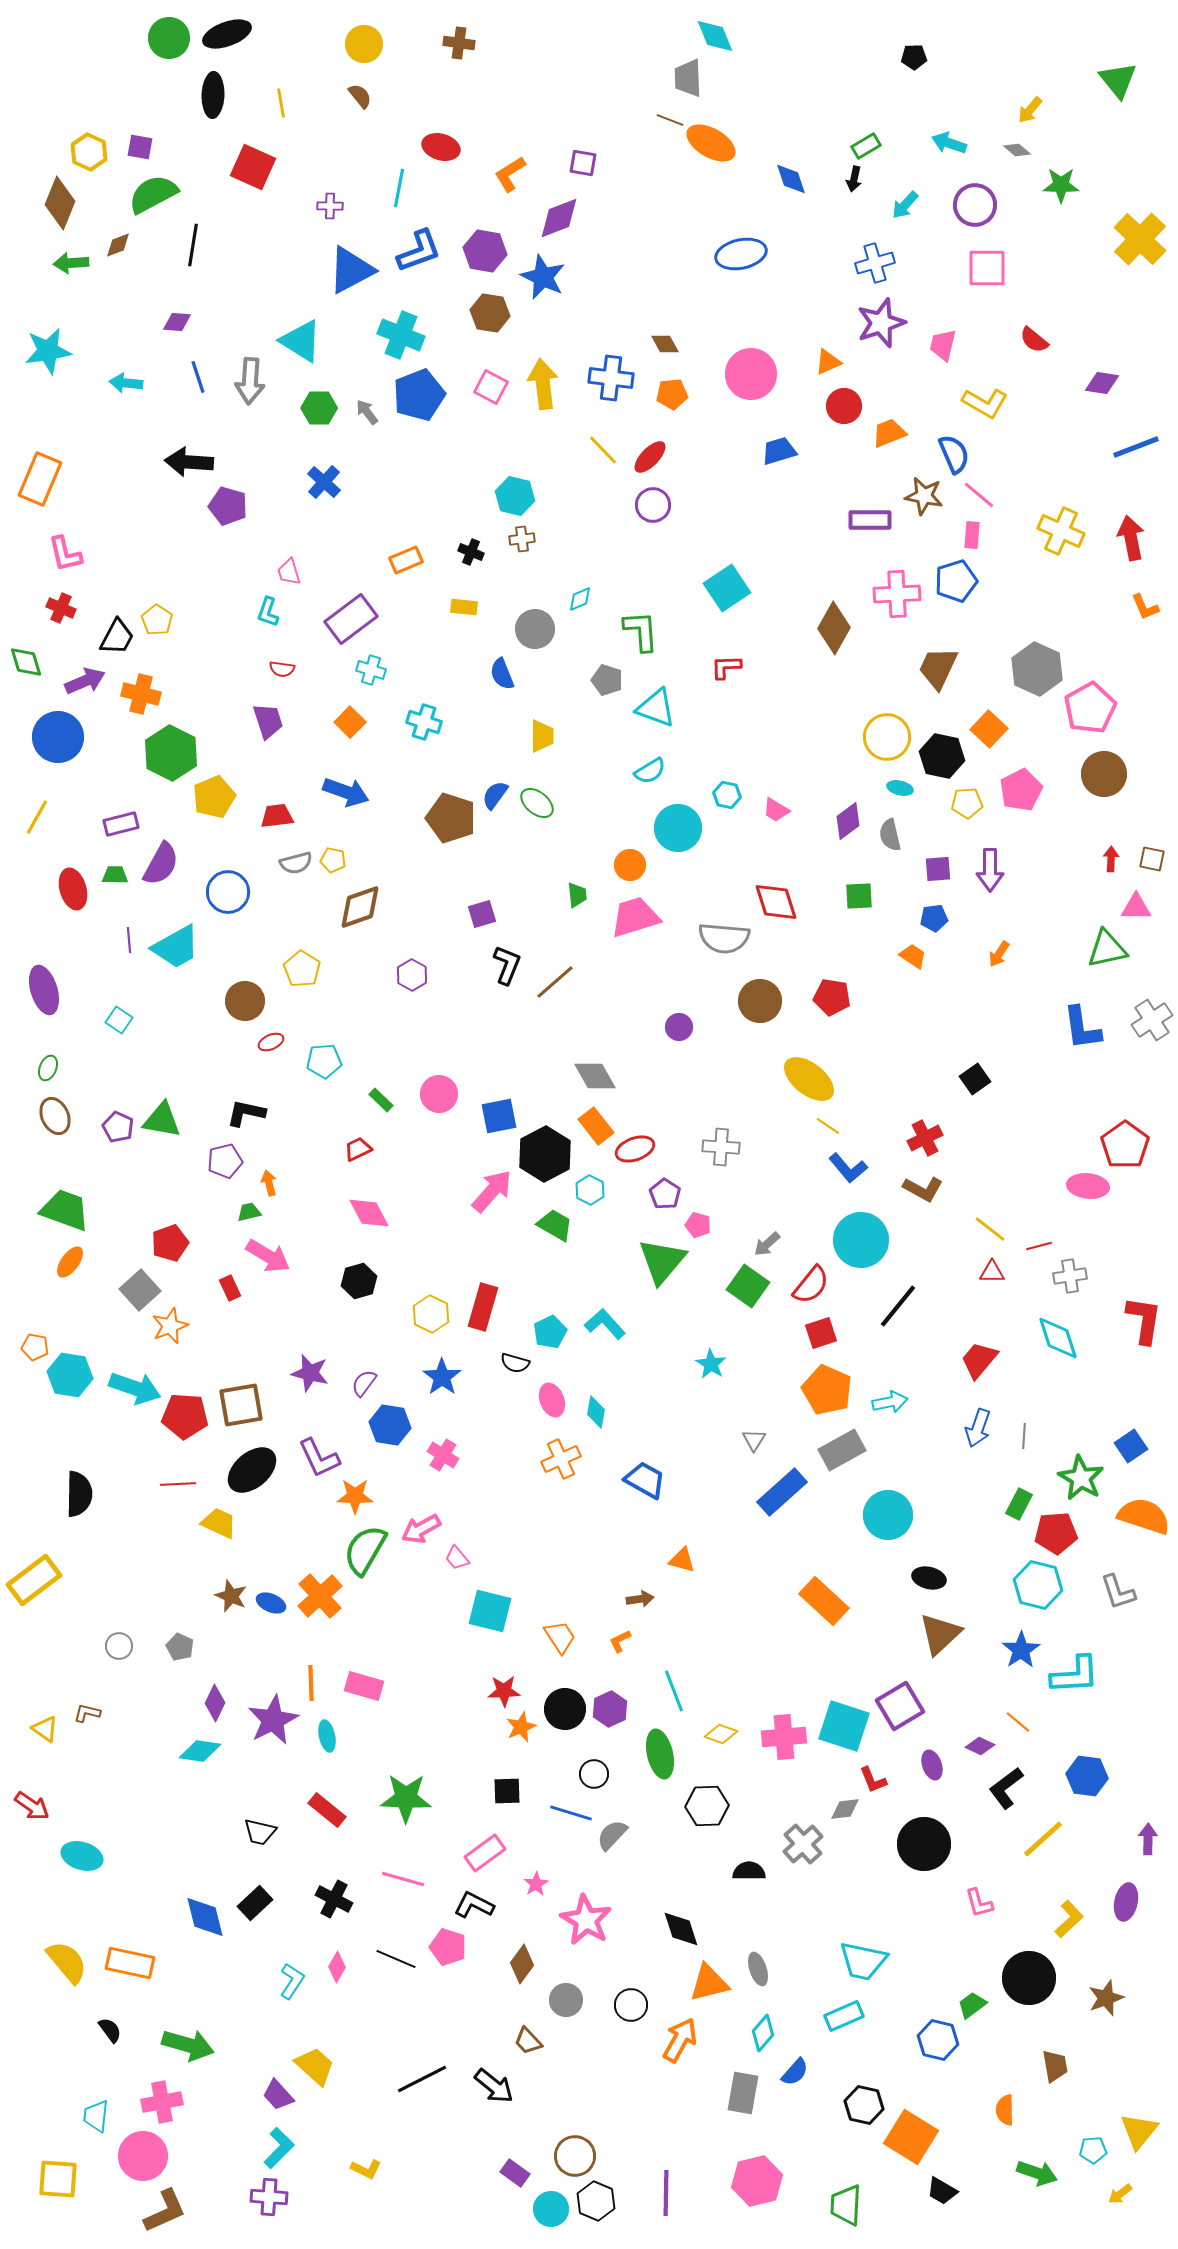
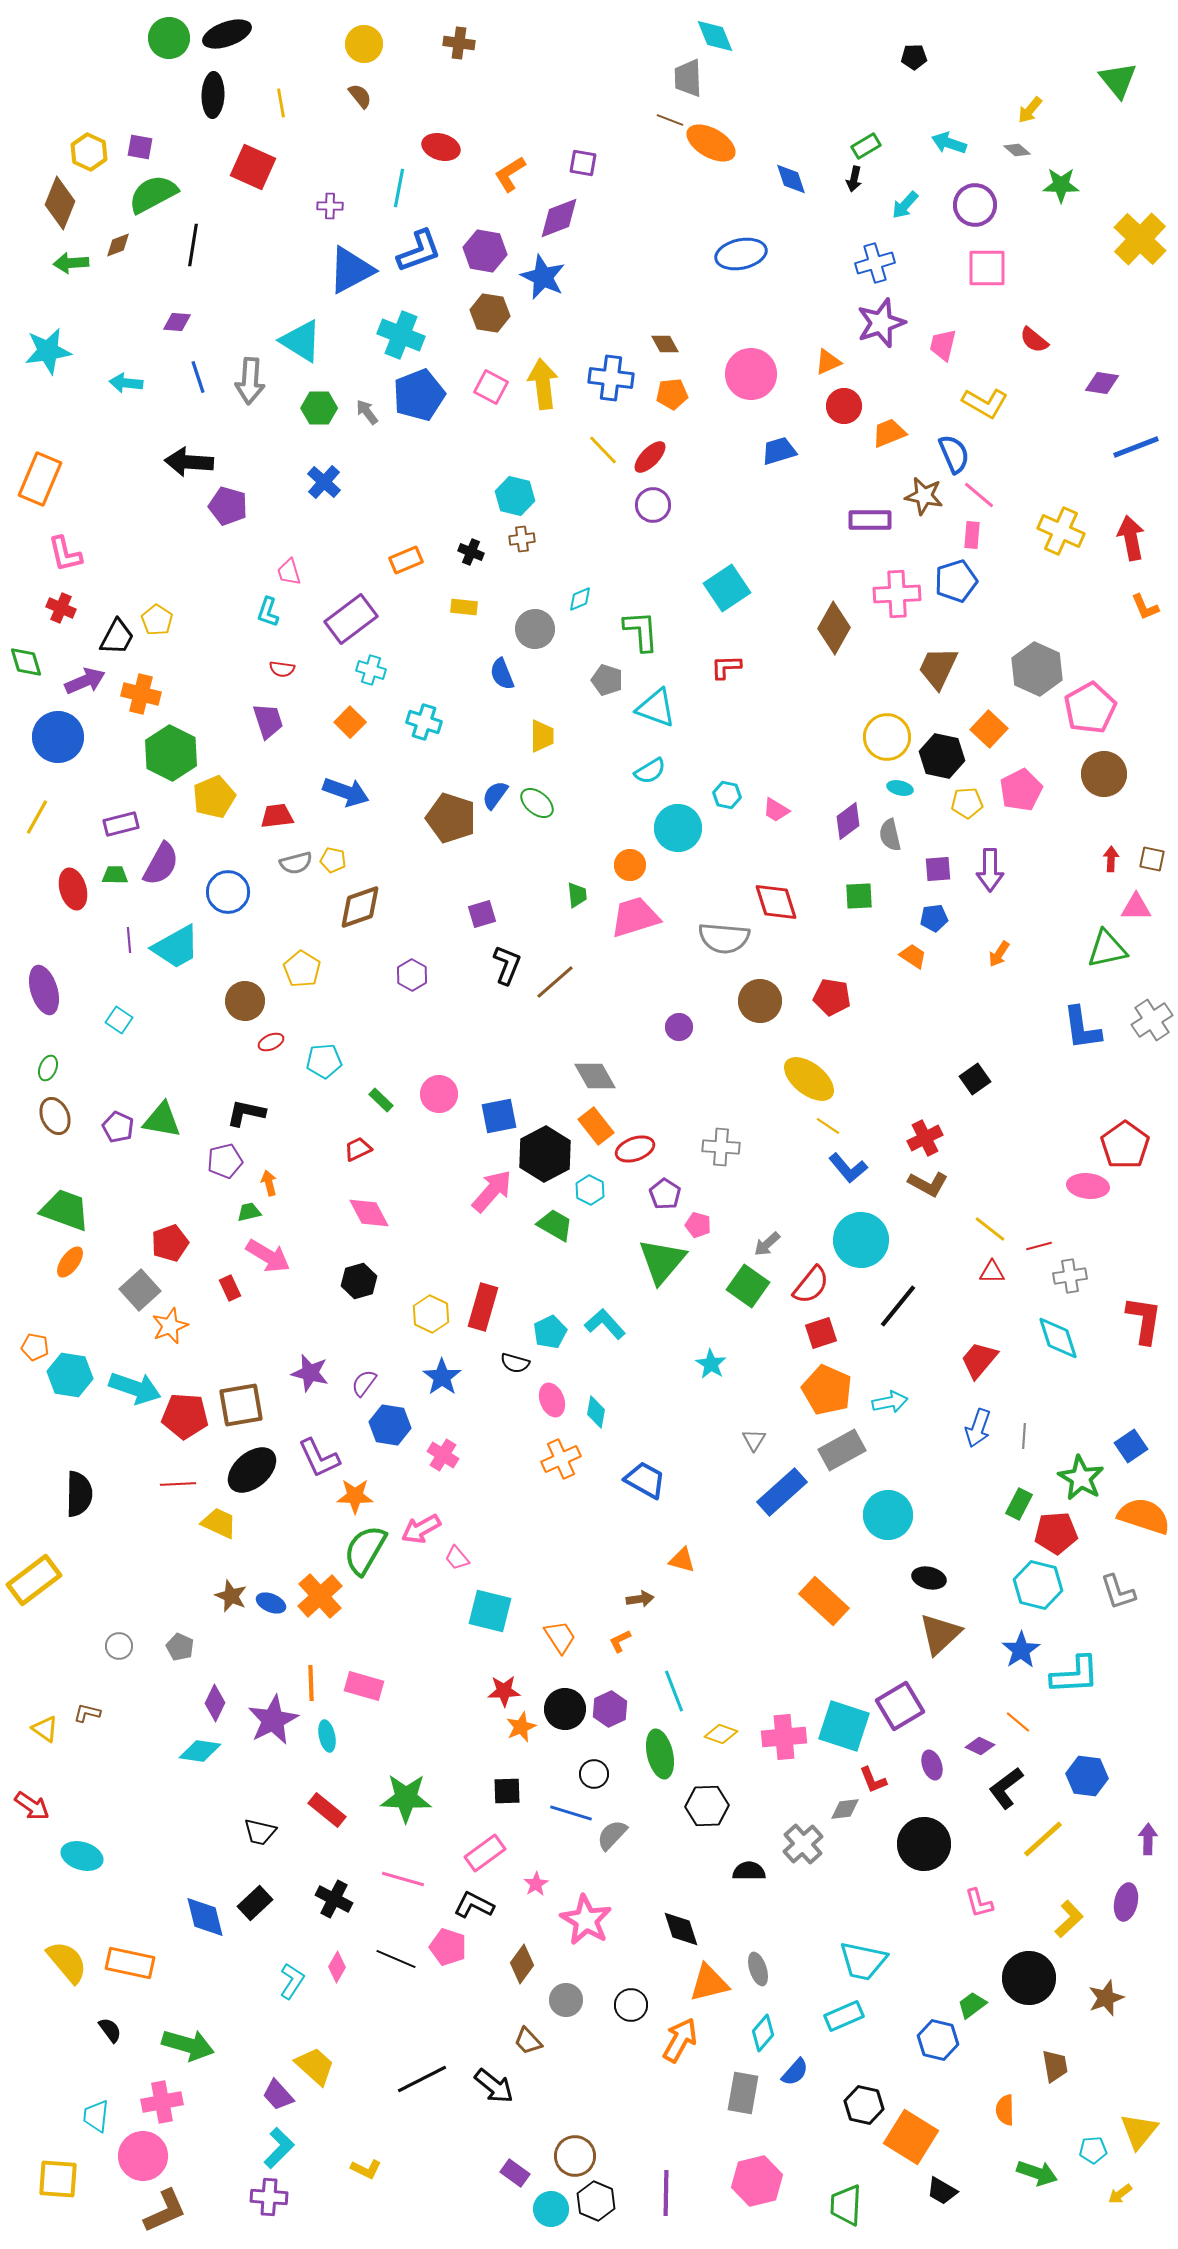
brown L-shape at (923, 1189): moved 5 px right, 5 px up
